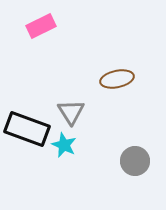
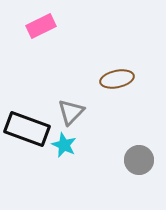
gray triangle: rotated 16 degrees clockwise
gray circle: moved 4 px right, 1 px up
